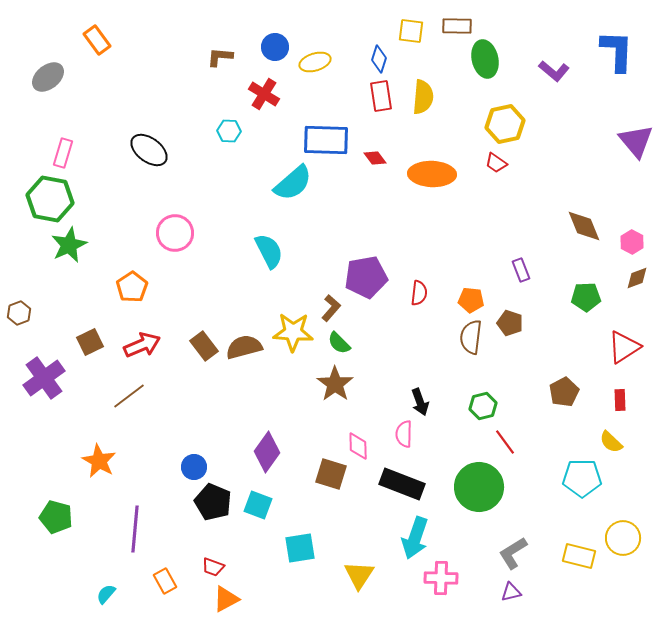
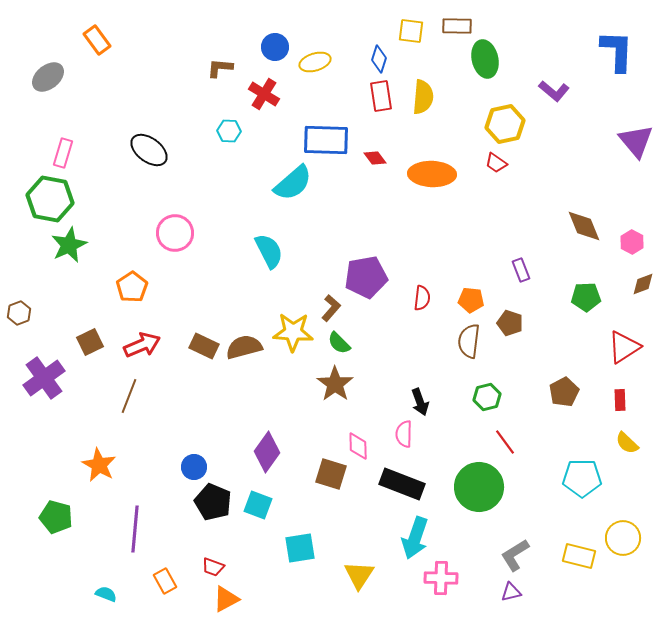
brown L-shape at (220, 57): moved 11 px down
purple L-shape at (554, 71): moved 20 px down
brown diamond at (637, 278): moved 6 px right, 6 px down
red semicircle at (419, 293): moved 3 px right, 5 px down
brown semicircle at (471, 337): moved 2 px left, 4 px down
brown rectangle at (204, 346): rotated 28 degrees counterclockwise
brown line at (129, 396): rotated 32 degrees counterclockwise
green hexagon at (483, 406): moved 4 px right, 9 px up
yellow semicircle at (611, 442): moved 16 px right, 1 px down
orange star at (99, 461): moved 4 px down
gray L-shape at (513, 553): moved 2 px right, 2 px down
cyan semicircle at (106, 594): rotated 70 degrees clockwise
